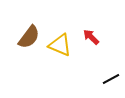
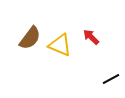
brown semicircle: moved 1 px right, 1 px down
